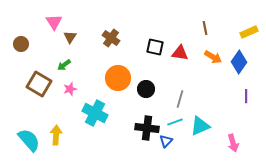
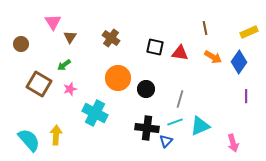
pink triangle: moved 1 px left
